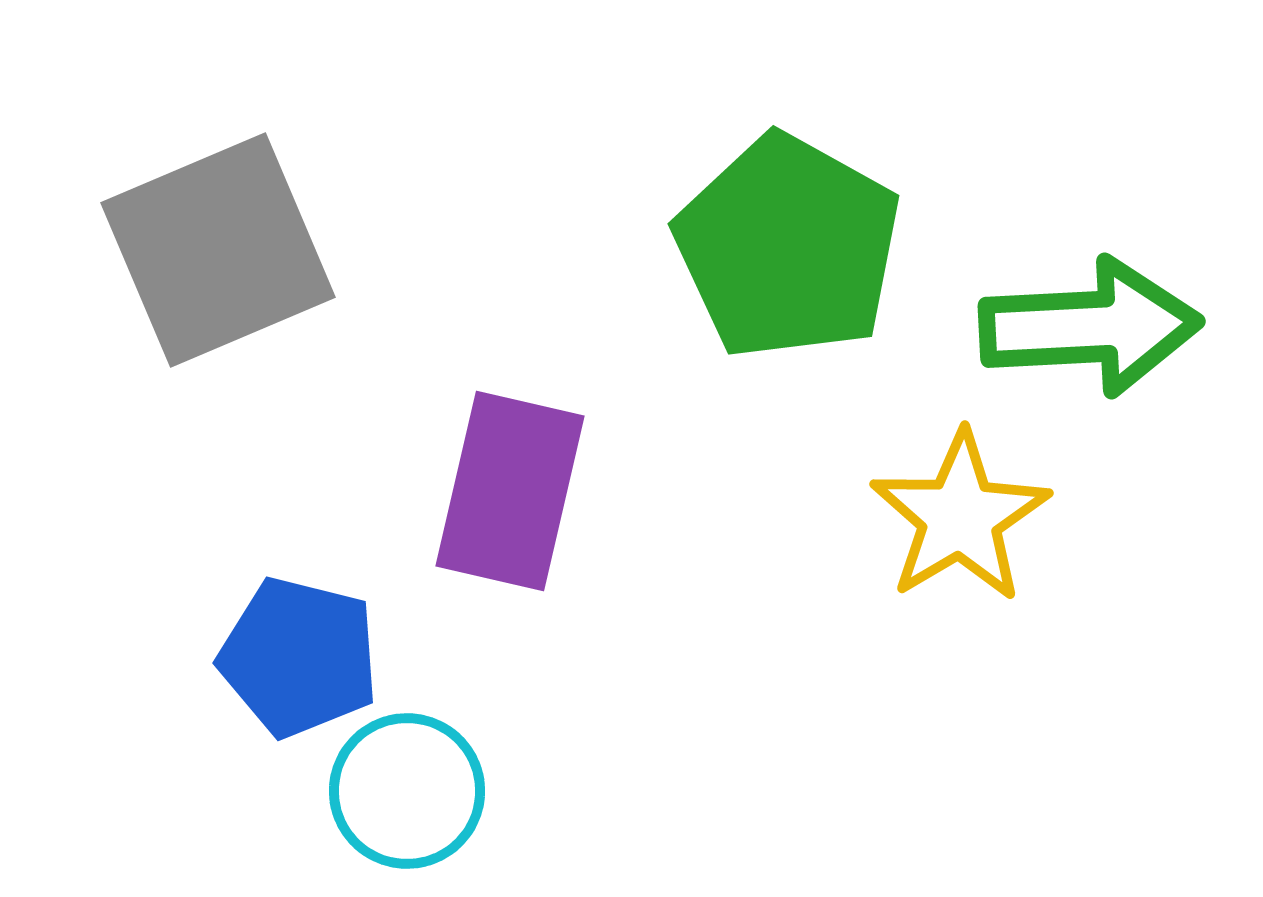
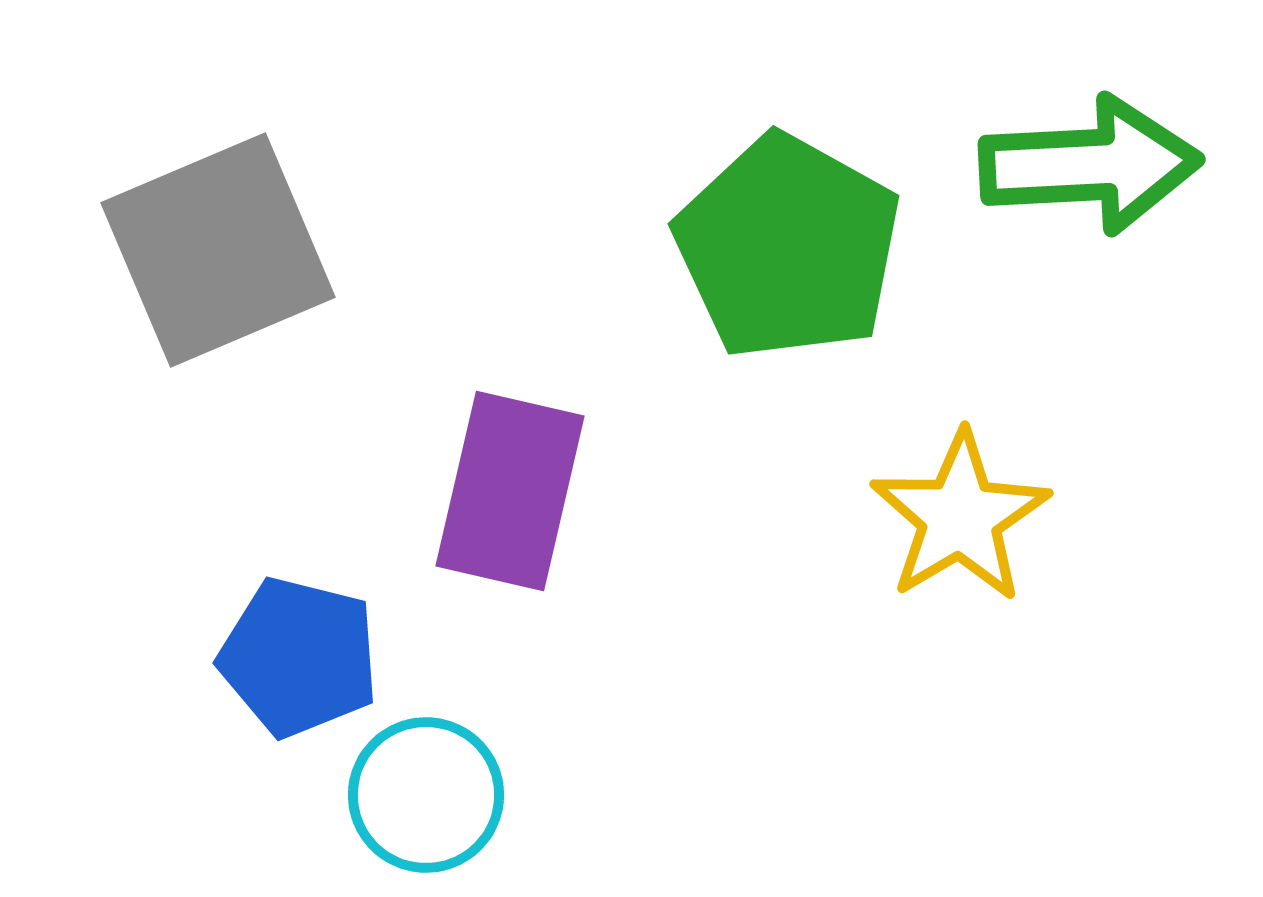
green arrow: moved 162 px up
cyan circle: moved 19 px right, 4 px down
